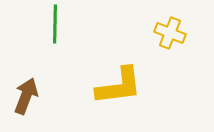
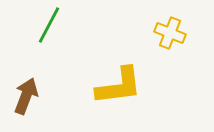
green line: moved 6 px left, 1 px down; rotated 27 degrees clockwise
